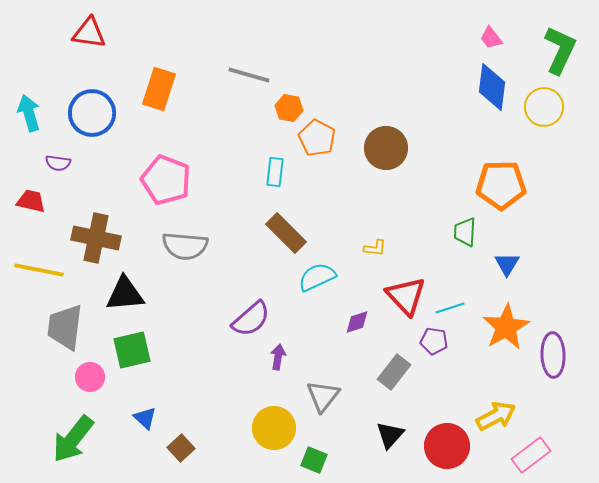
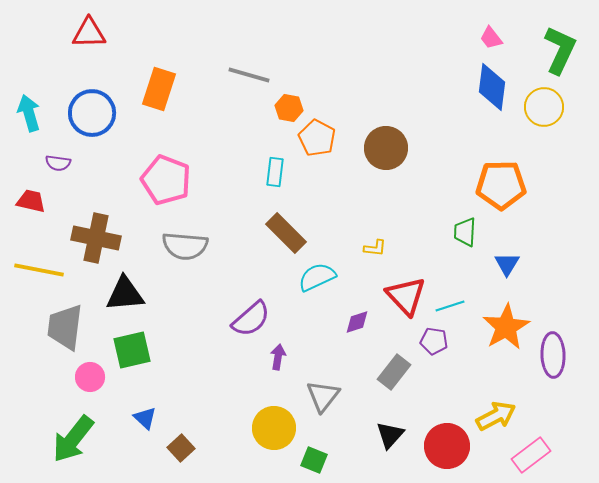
red triangle at (89, 33): rotated 9 degrees counterclockwise
cyan line at (450, 308): moved 2 px up
